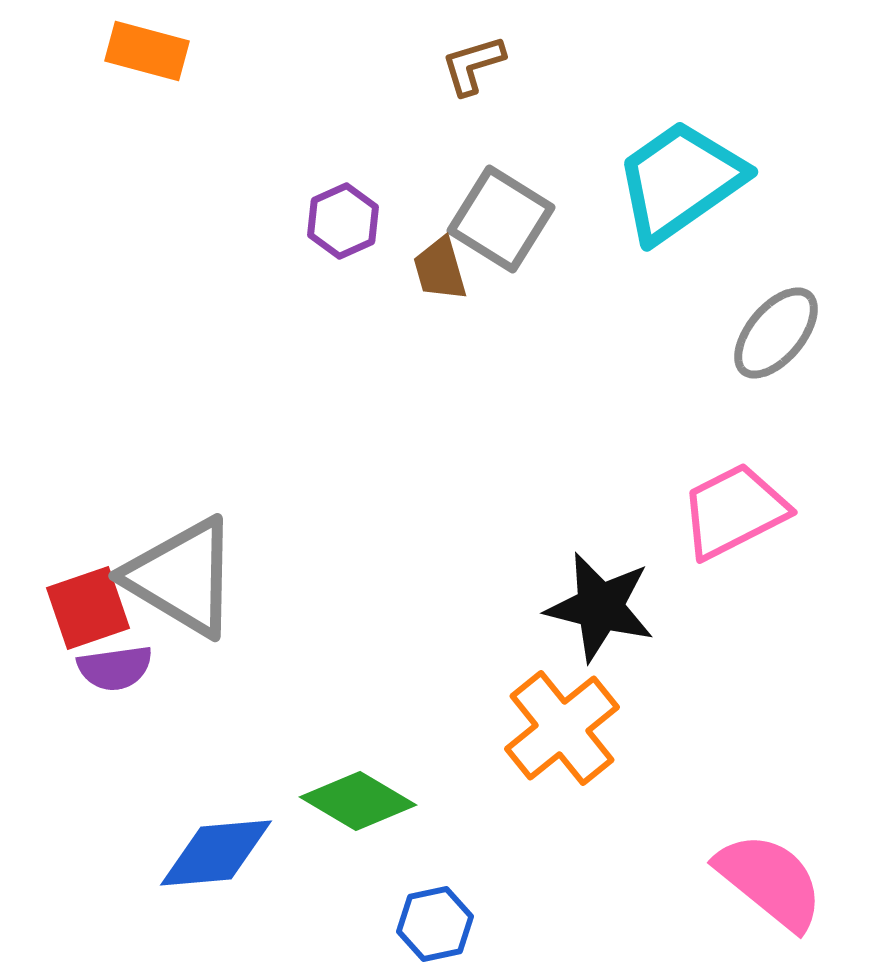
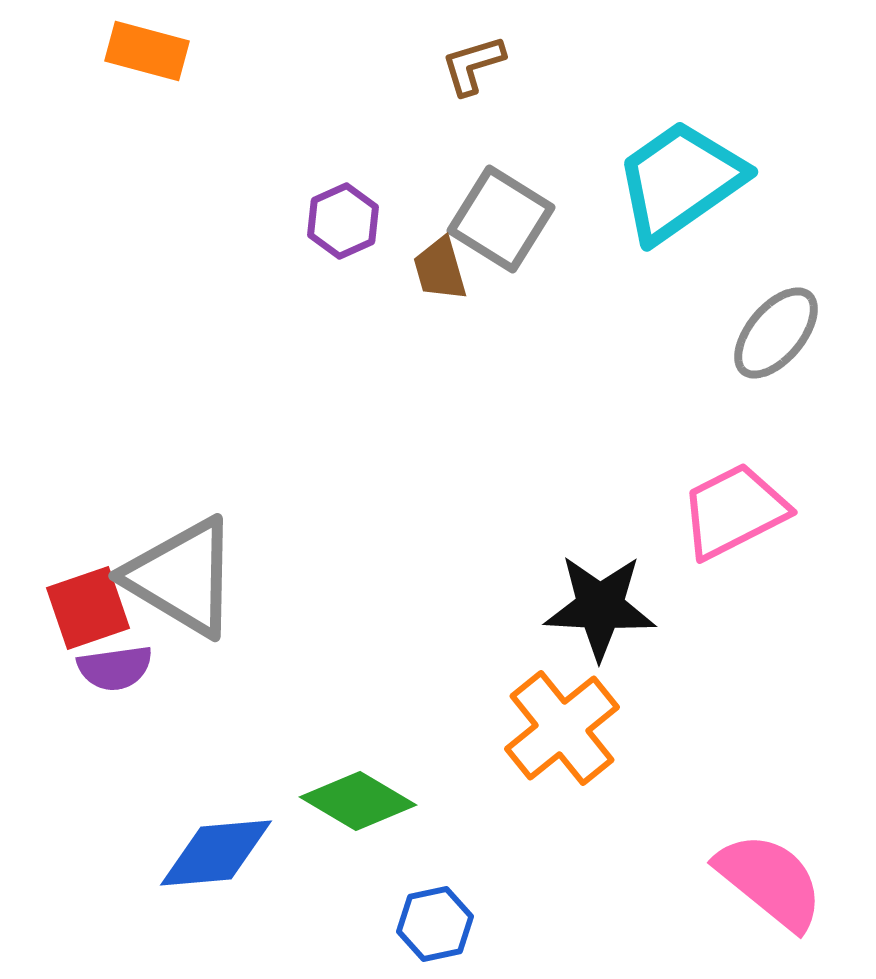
black star: rotated 11 degrees counterclockwise
